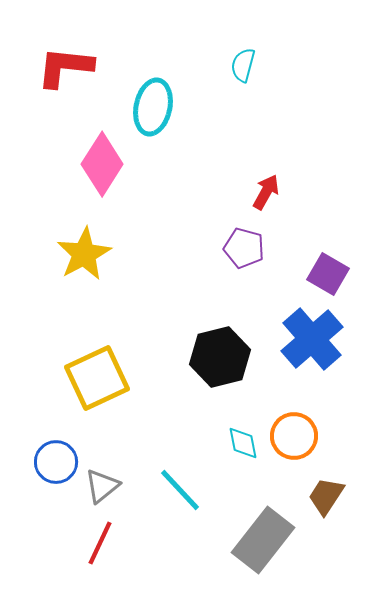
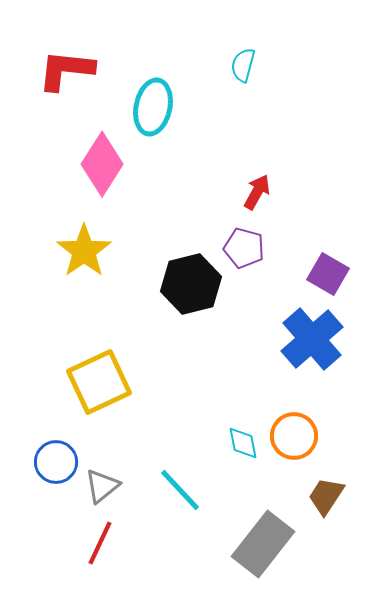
red L-shape: moved 1 px right, 3 px down
red arrow: moved 9 px left
yellow star: moved 3 px up; rotated 6 degrees counterclockwise
black hexagon: moved 29 px left, 73 px up
yellow square: moved 2 px right, 4 px down
gray rectangle: moved 4 px down
